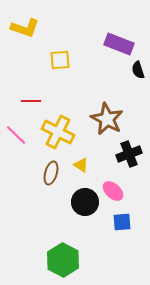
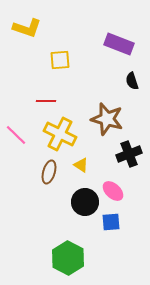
yellow L-shape: moved 2 px right
black semicircle: moved 6 px left, 11 px down
red line: moved 15 px right
brown star: rotated 12 degrees counterclockwise
yellow cross: moved 2 px right, 2 px down
brown ellipse: moved 2 px left, 1 px up
blue square: moved 11 px left
green hexagon: moved 5 px right, 2 px up
